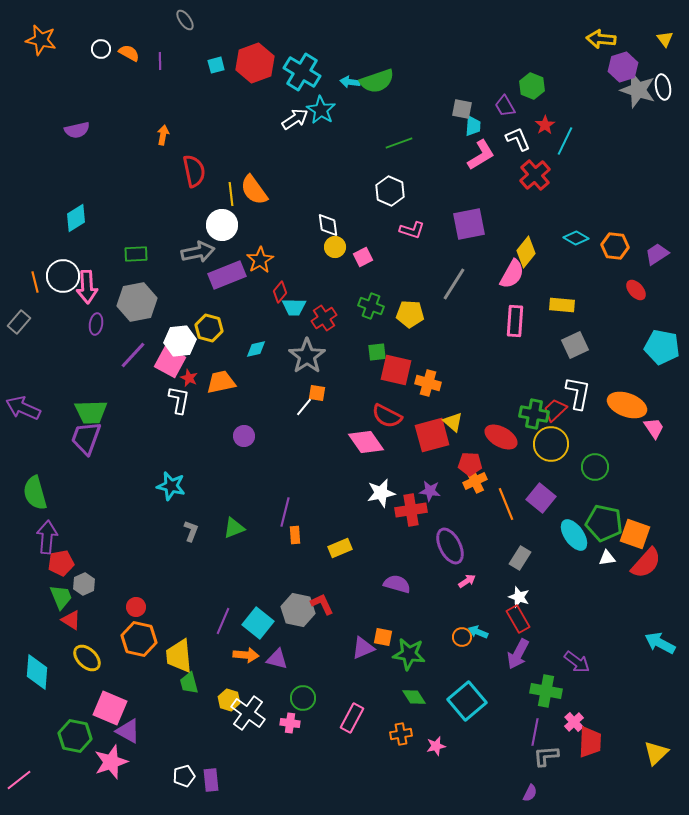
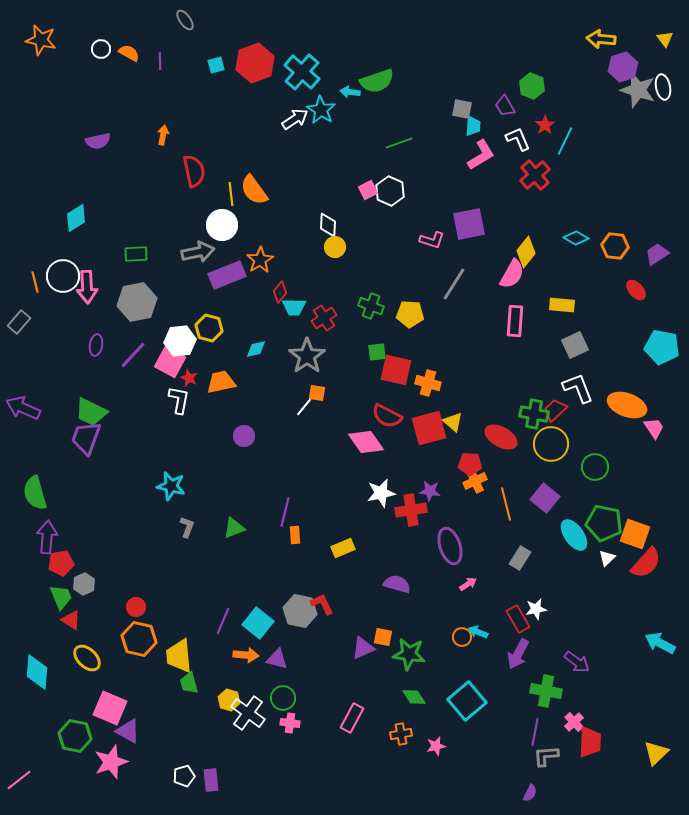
cyan cross at (302, 72): rotated 9 degrees clockwise
cyan arrow at (350, 82): moved 10 px down
purple semicircle at (77, 130): moved 21 px right, 11 px down
white diamond at (328, 225): rotated 10 degrees clockwise
pink L-shape at (412, 230): moved 20 px right, 10 px down
pink square at (363, 257): moved 5 px right, 67 px up
purple ellipse at (96, 324): moved 21 px down
white L-shape at (578, 393): moved 5 px up; rotated 32 degrees counterclockwise
green trapezoid at (91, 412): rotated 28 degrees clockwise
red square at (432, 435): moved 3 px left, 7 px up
purple square at (541, 498): moved 4 px right
orange line at (506, 504): rotated 8 degrees clockwise
gray L-shape at (191, 531): moved 4 px left, 4 px up
purple ellipse at (450, 546): rotated 9 degrees clockwise
yellow rectangle at (340, 548): moved 3 px right
white triangle at (607, 558): rotated 36 degrees counterclockwise
pink arrow at (467, 581): moved 1 px right, 3 px down
white star at (519, 597): moved 17 px right, 12 px down; rotated 30 degrees counterclockwise
gray hexagon at (298, 610): moved 2 px right, 1 px down
green circle at (303, 698): moved 20 px left
